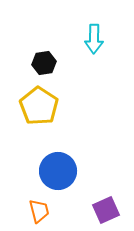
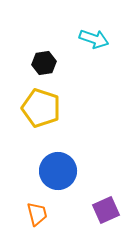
cyan arrow: rotated 72 degrees counterclockwise
yellow pentagon: moved 2 px right, 2 px down; rotated 15 degrees counterclockwise
orange trapezoid: moved 2 px left, 3 px down
